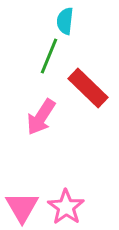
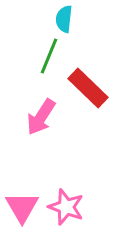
cyan semicircle: moved 1 px left, 2 px up
pink star: rotated 15 degrees counterclockwise
